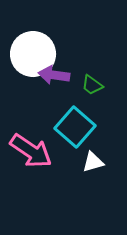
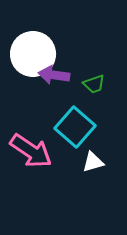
green trapezoid: moved 2 px right, 1 px up; rotated 55 degrees counterclockwise
